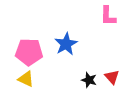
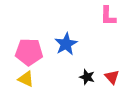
black star: moved 2 px left, 3 px up
